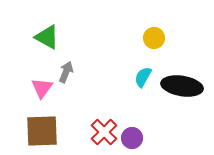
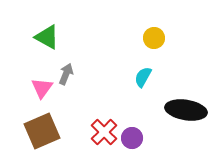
gray arrow: moved 2 px down
black ellipse: moved 4 px right, 24 px down
brown square: rotated 21 degrees counterclockwise
